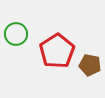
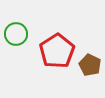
brown pentagon: rotated 15 degrees clockwise
